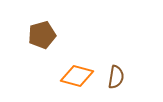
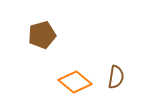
orange diamond: moved 2 px left, 6 px down; rotated 24 degrees clockwise
